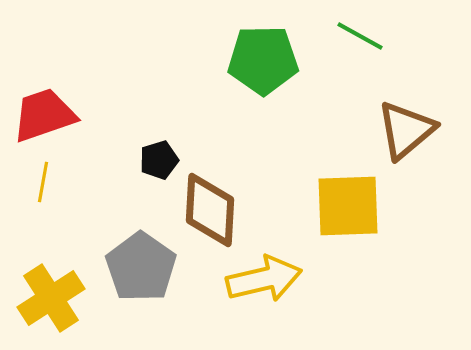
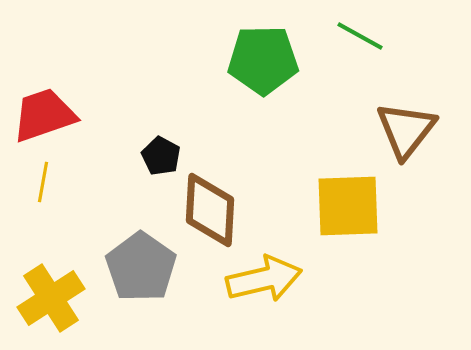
brown triangle: rotated 12 degrees counterclockwise
black pentagon: moved 2 px right, 4 px up; rotated 27 degrees counterclockwise
